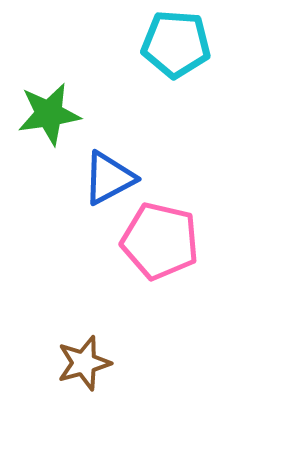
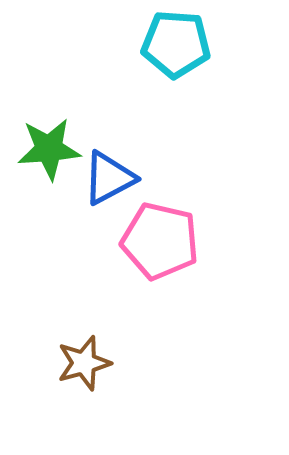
green star: moved 35 px down; rotated 4 degrees clockwise
